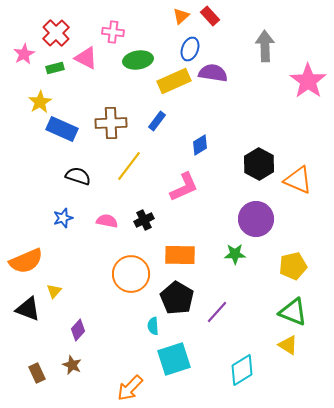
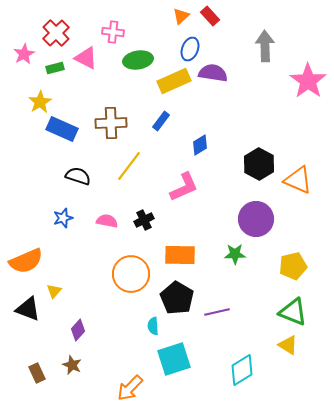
blue rectangle at (157, 121): moved 4 px right
purple line at (217, 312): rotated 35 degrees clockwise
